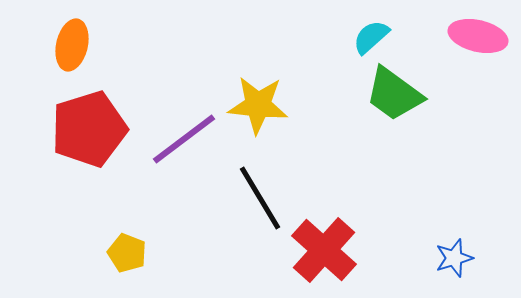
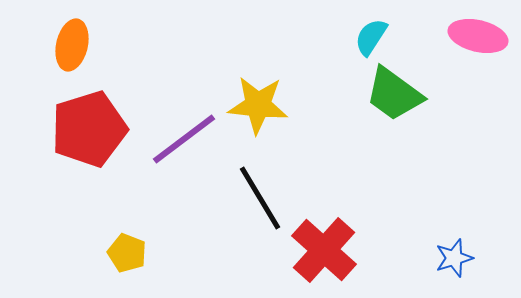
cyan semicircle: rotated 15 degrees counterclockwise
